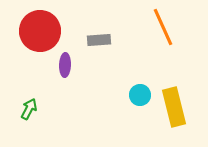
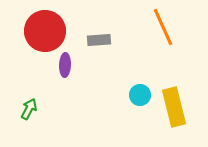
red circle: moved 5 px right
